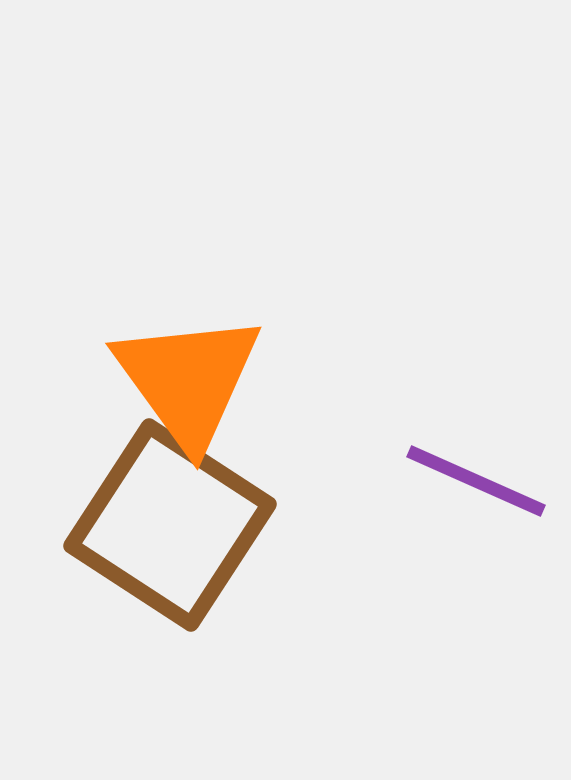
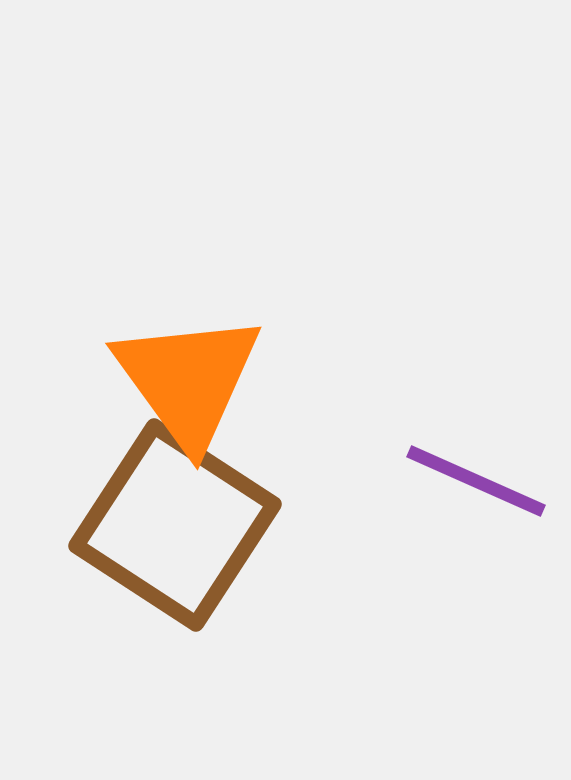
brown square: moved 5 px right
